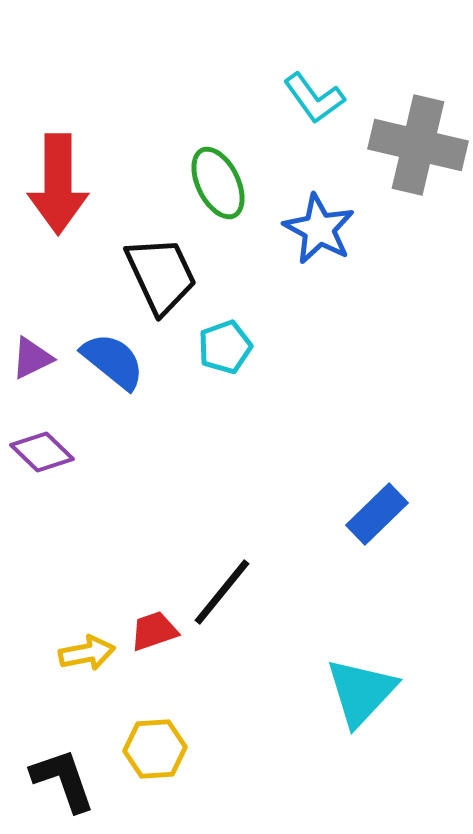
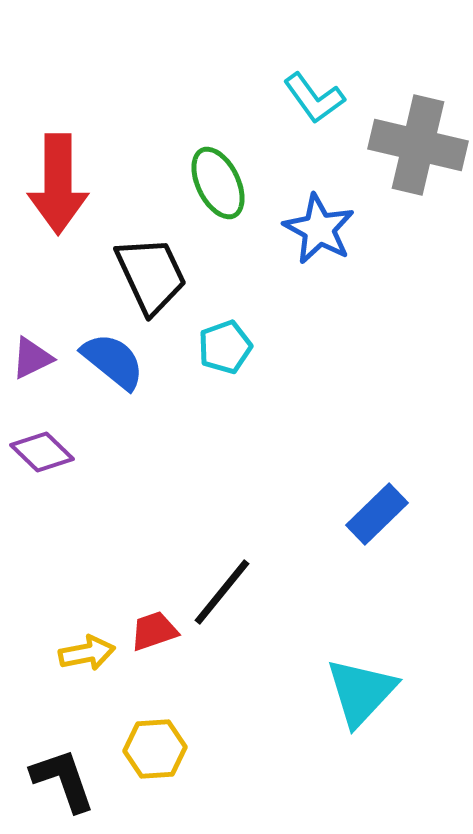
black trapezoid: moved 10 px left
